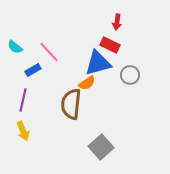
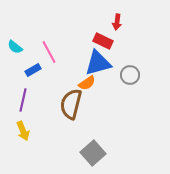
red rectangle: moved 7 px left, 4 px up
pink line: rotated 15 degrees clockwise
brown semicircle: rotated 8 degrees clockwise
gray square: moved 8 px left, 6 px down
